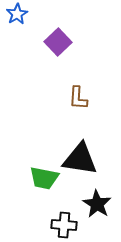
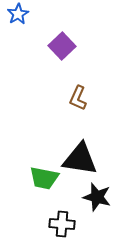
blue star: moved 1 px right
purple square: moved 4 px right, 4 px down
brown L-shape: rotated 20 degrees clockwise
black star: moved 7 px up; rotated 16 degrees counterclockwise
black cross: moved 2 px left, 1 px up
